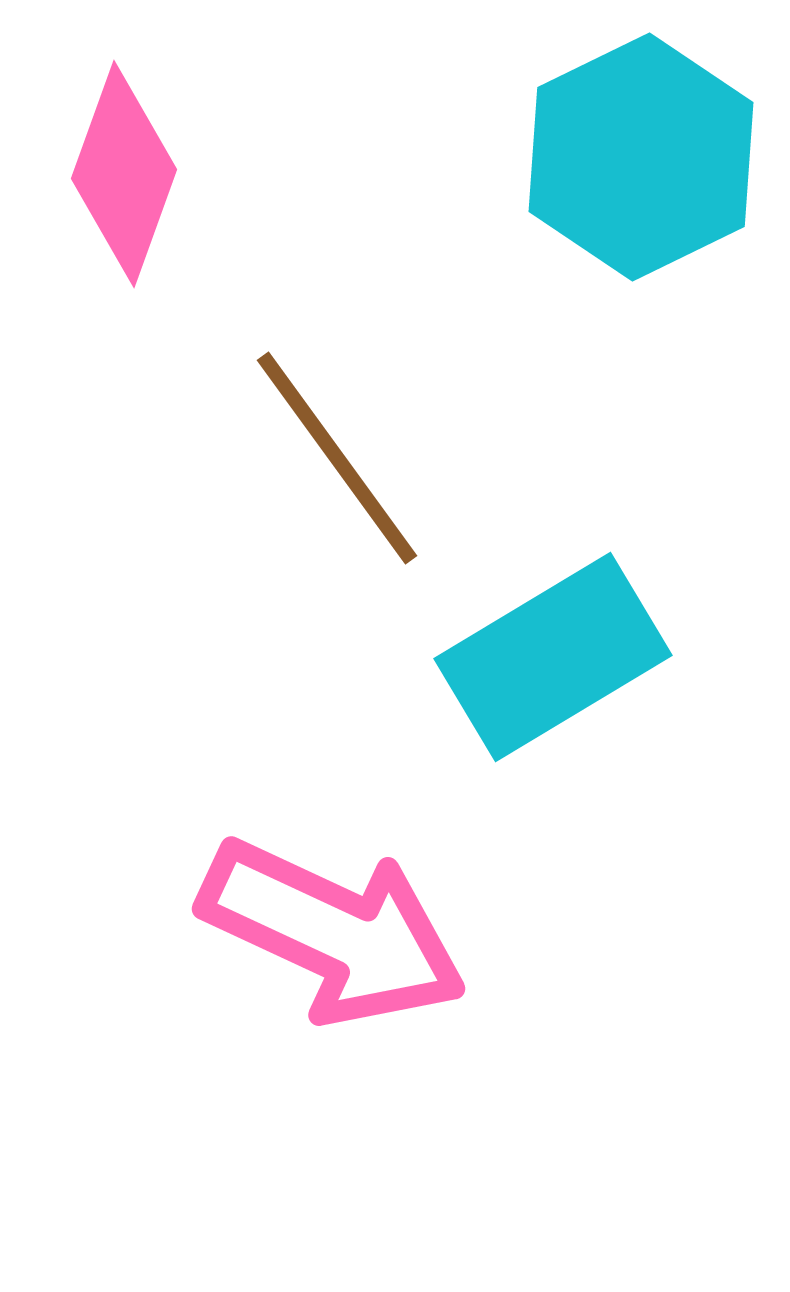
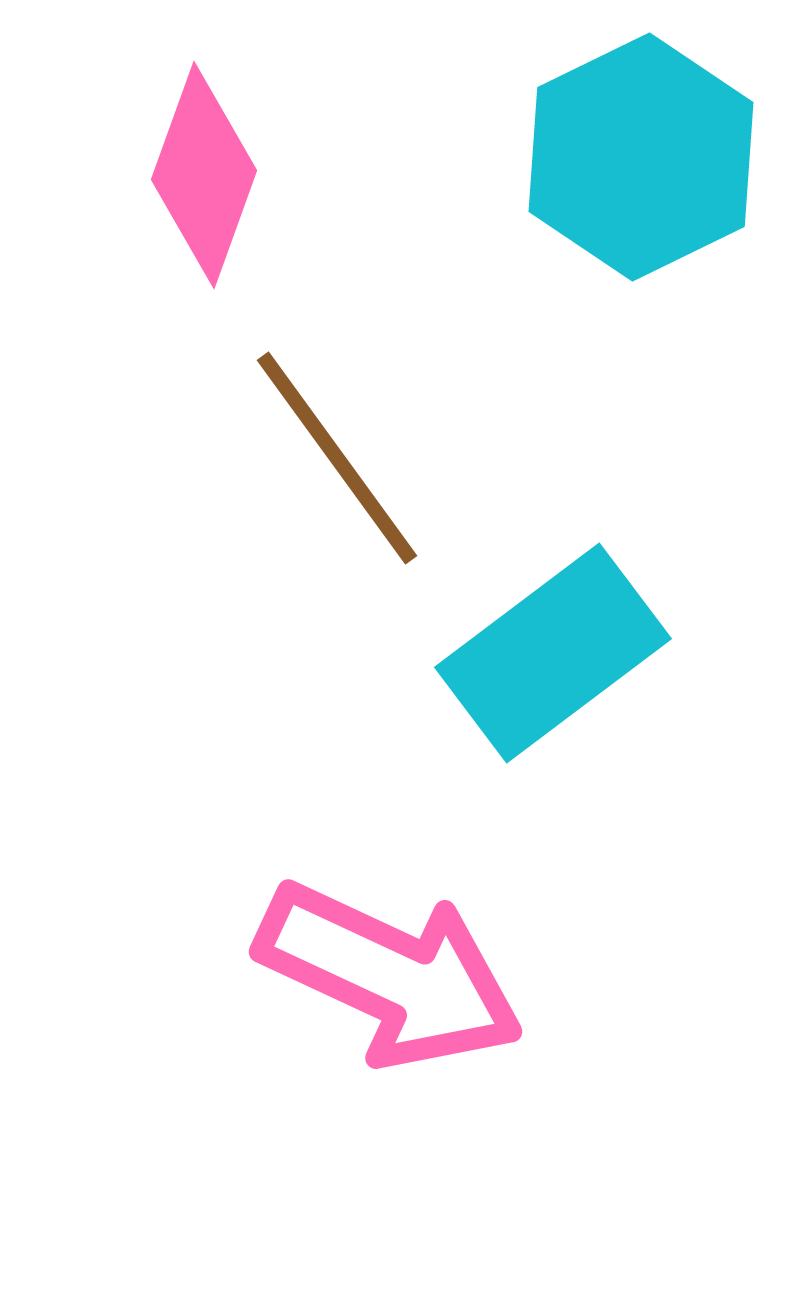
pink diamond: moved 80 px right, 1 px down
cyan rectangle: moved 4 px up; rotated 6 degrees counterclockwise
pink arrow: moved 57 px right, 43 px down
